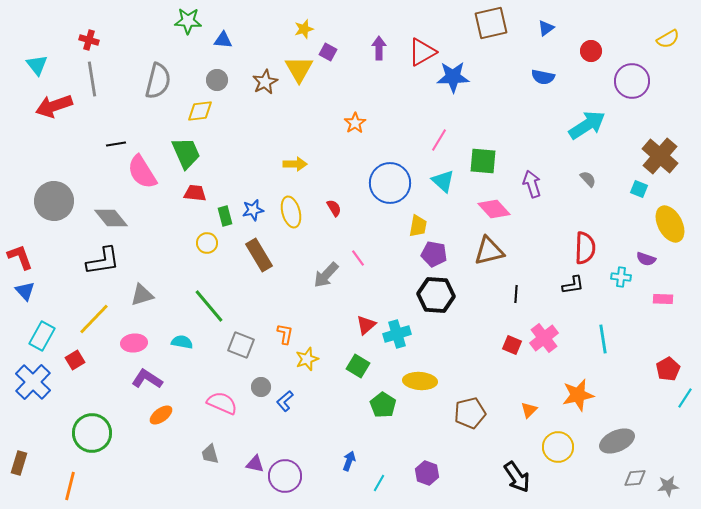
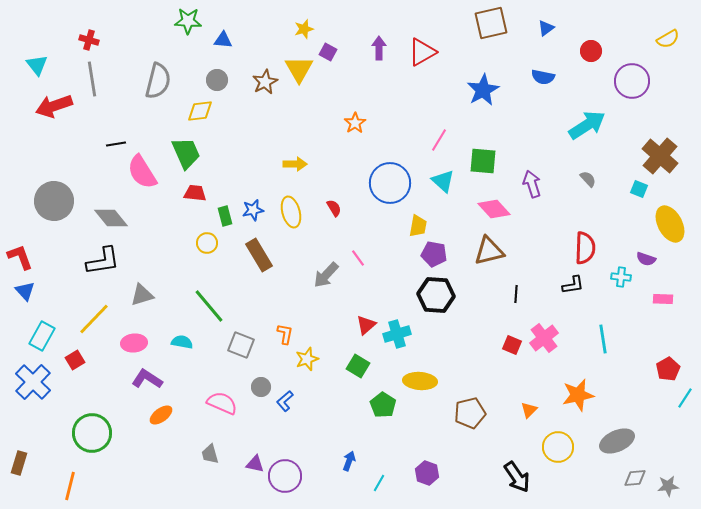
blue star at (453, 77): moved 30 px right, 13 px down; rotated 28 degrees counterclockwise
